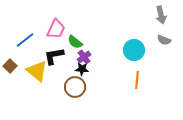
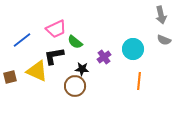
pink trapezoid: rotated 40 degrees clockwise
blue line: moved 3 px left
cyan circle: moved 1 px left, 1 px up
purple cross: moved 20 px right
brown square: moved 11 px down; rotated 32 degrees clockwise
yellow triangle: rotated 15 degrees counterclockwise
orange line: moved 2 px right, 1 px down
brown circle: moved 1 px up
